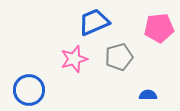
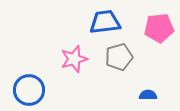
blue trapezoid: moved 11 px right; rotated 16 degrees clockwise
